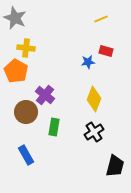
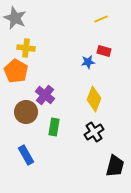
red rectangle: moved 2 px left
